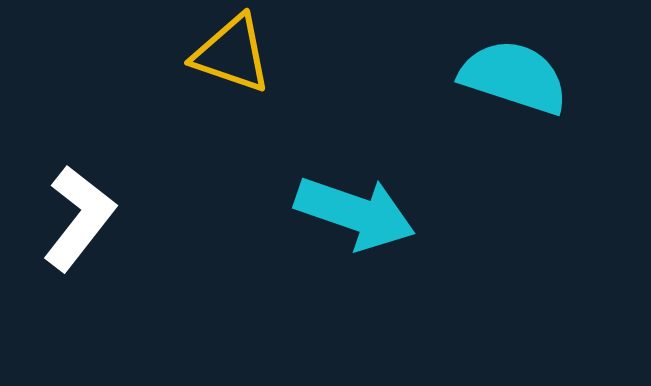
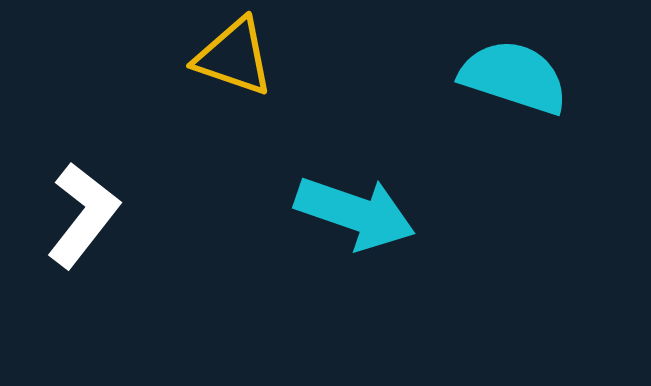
yellow triangle: moved 2 px right, 3 px down
white L-shape: moved 4 px right, 3 px up
